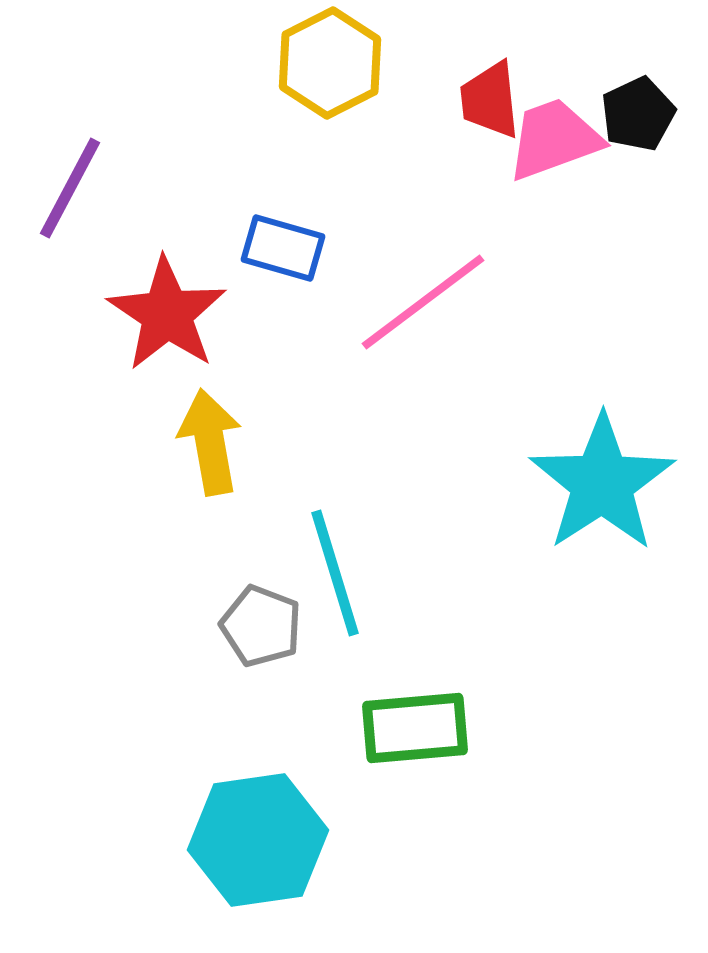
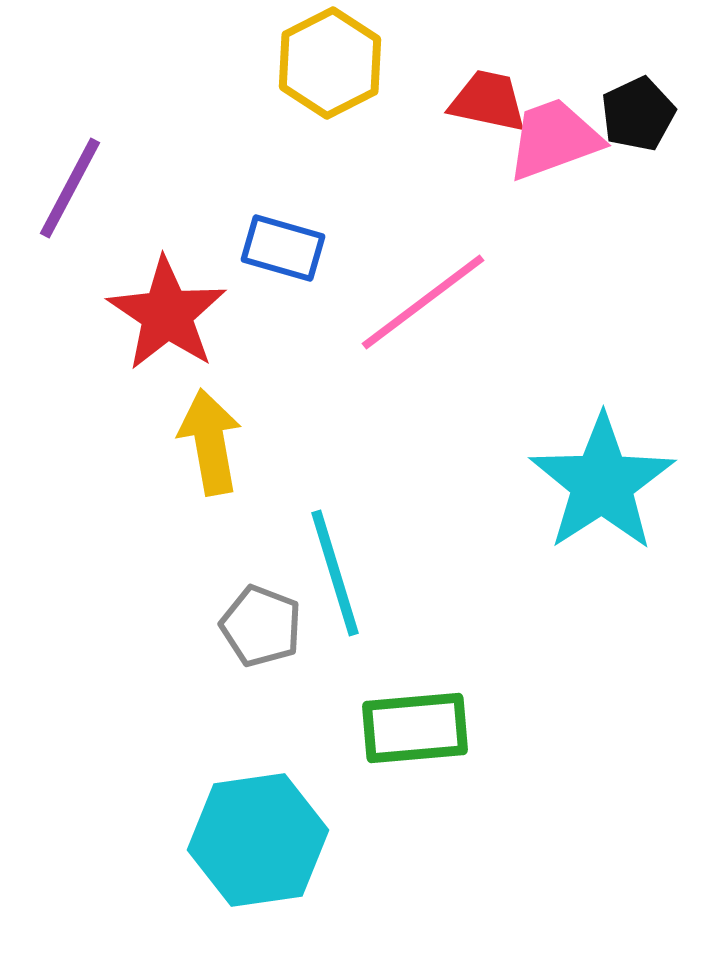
red trapezoid: moved 2 px left, 1 px down; rotated 108 degrees clockwise
